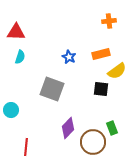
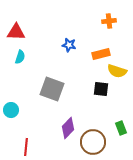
blue star: moved 12 px up; rotated 16 degrees counterclockwise
yellow semicircle: rotated 54 degrees clockwise
green rectangle: moved 9 px right
